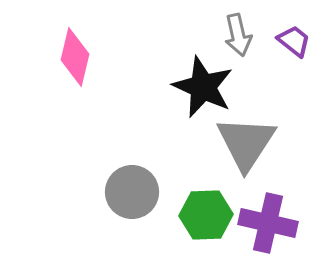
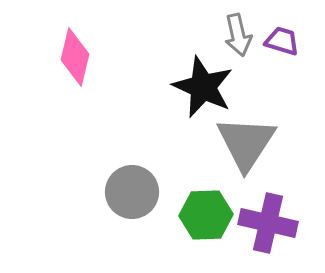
purple trapezoid: moved 12 px left; rotated 21 degrees counterclockwise
